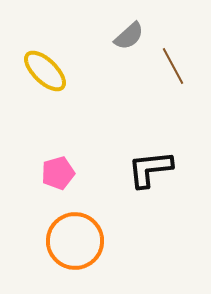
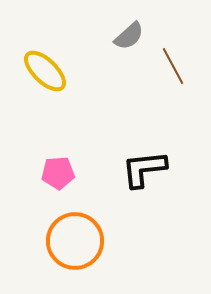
black L-shape: moved 6 px left
pink pentagon: rotated 12 degrees clockwise
